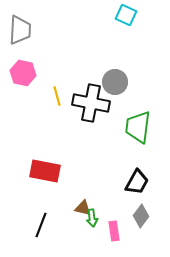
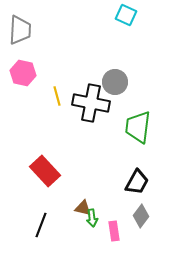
red rectangle: rotated 36 degrees clockwise
